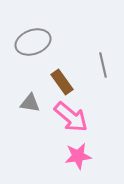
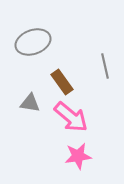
gray line: moved 2 px right, 1 px down
